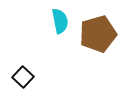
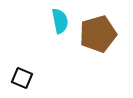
black square: moved 1 px left, 1 px down; rotated 20 degrees counterclockwise
